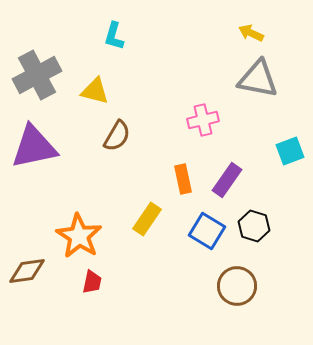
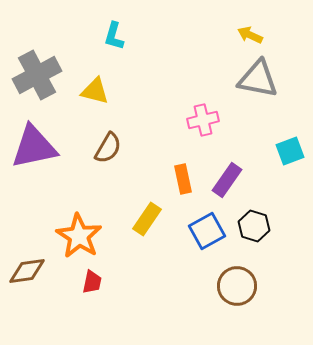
yellow arrow: moved 1 px left, 2 px down
brown semicircle: moved 9 px left, 12 px down
blue square: rotated 30 degrees clockwise
